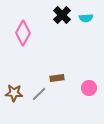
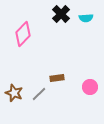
black cross: moved 1 px left, 1 px up
pink diamond: moved 1 px down; rotated 15 degrees clockwise
pink circle: moved 1 px right, 1 px up
brown star: rotated 18 degrees clockwise
